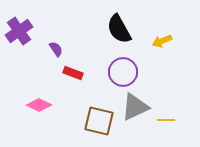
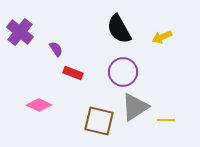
purple cross: moved 1 px right, 1 px down; rotated 16 degrees counterclockwise
yellow arrow: moved 4 px up
gray triangle: rotated 8 degrees counterclockwise
